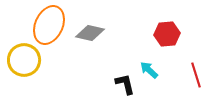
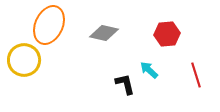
gray diamond: moved 14 px right
